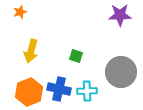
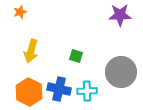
orange hexagon: rotated 12 degrees counterclockwise
